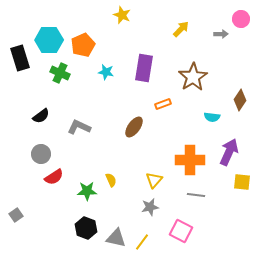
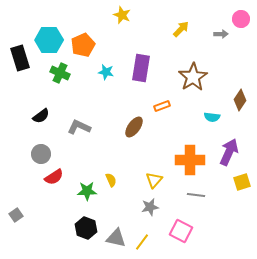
purple rectangle: moved 3 px left
orange rectangle: moved 1 px left, 2 px down
yellow square: rotated 24 degrees counterclockwise
